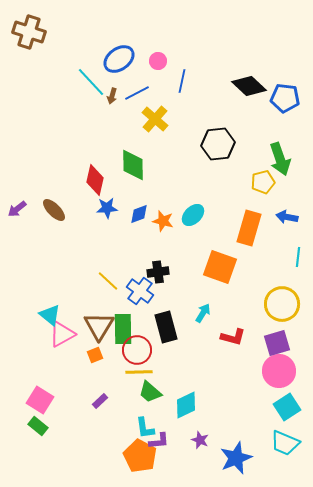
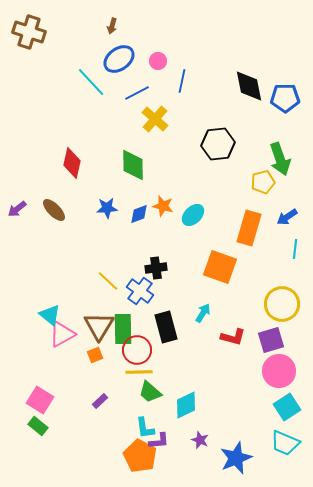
black diamond at (249, 86): rotated 36 degrees clockwise
brown arrow at (112, 96): moved 70 px up
blue pentagon at (285, 98): rotated 8 degrees counterclockwise
red diamond at (95, 180): moved 23 px left, 17 px up
blue arrow at (287, 217): rotated 45 degrees counterclockwise
orange star at (163, 221): moved 15 px up
cyan line at (298, 257): moved 3 px left, 8 px up
black cross at (158, 272): moved 2 px left, 4 px up
purple square at (277, 343): moved 6 px left, 3 px up
